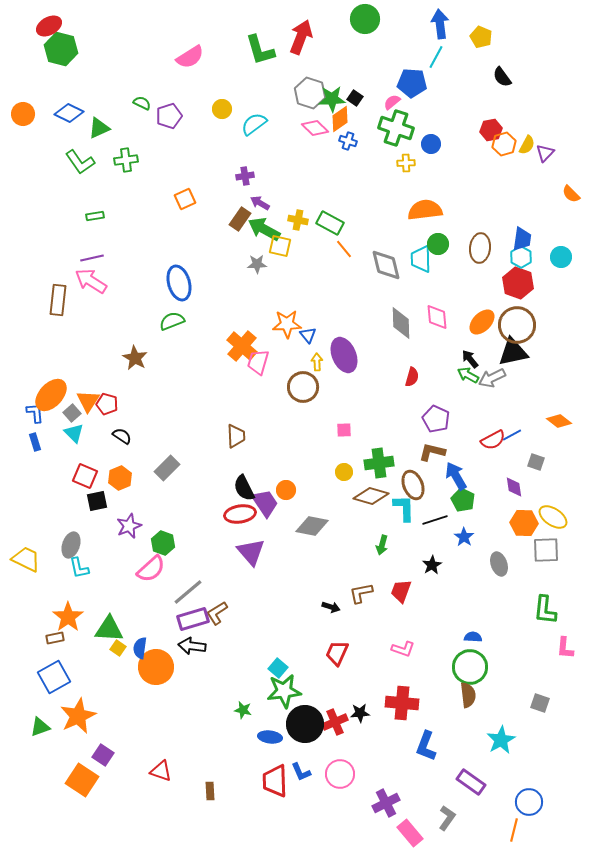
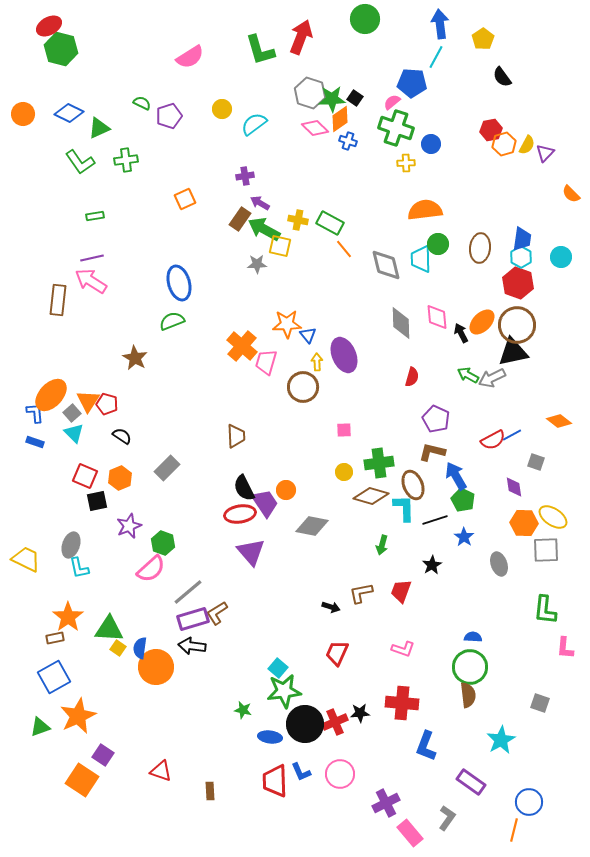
yellow pentagon at (481, 37): moved 2 px right, 2 px down; rotated 15 degrees clockwise
black arrow at (470, 359): moved 9 px left, 26 px up; rotated 12 degrees clockwise
pink trapezoid at (258, 362): moved 8 px right
blue rectangle at (35, 442): rotated 54 degrees counterclockwise
